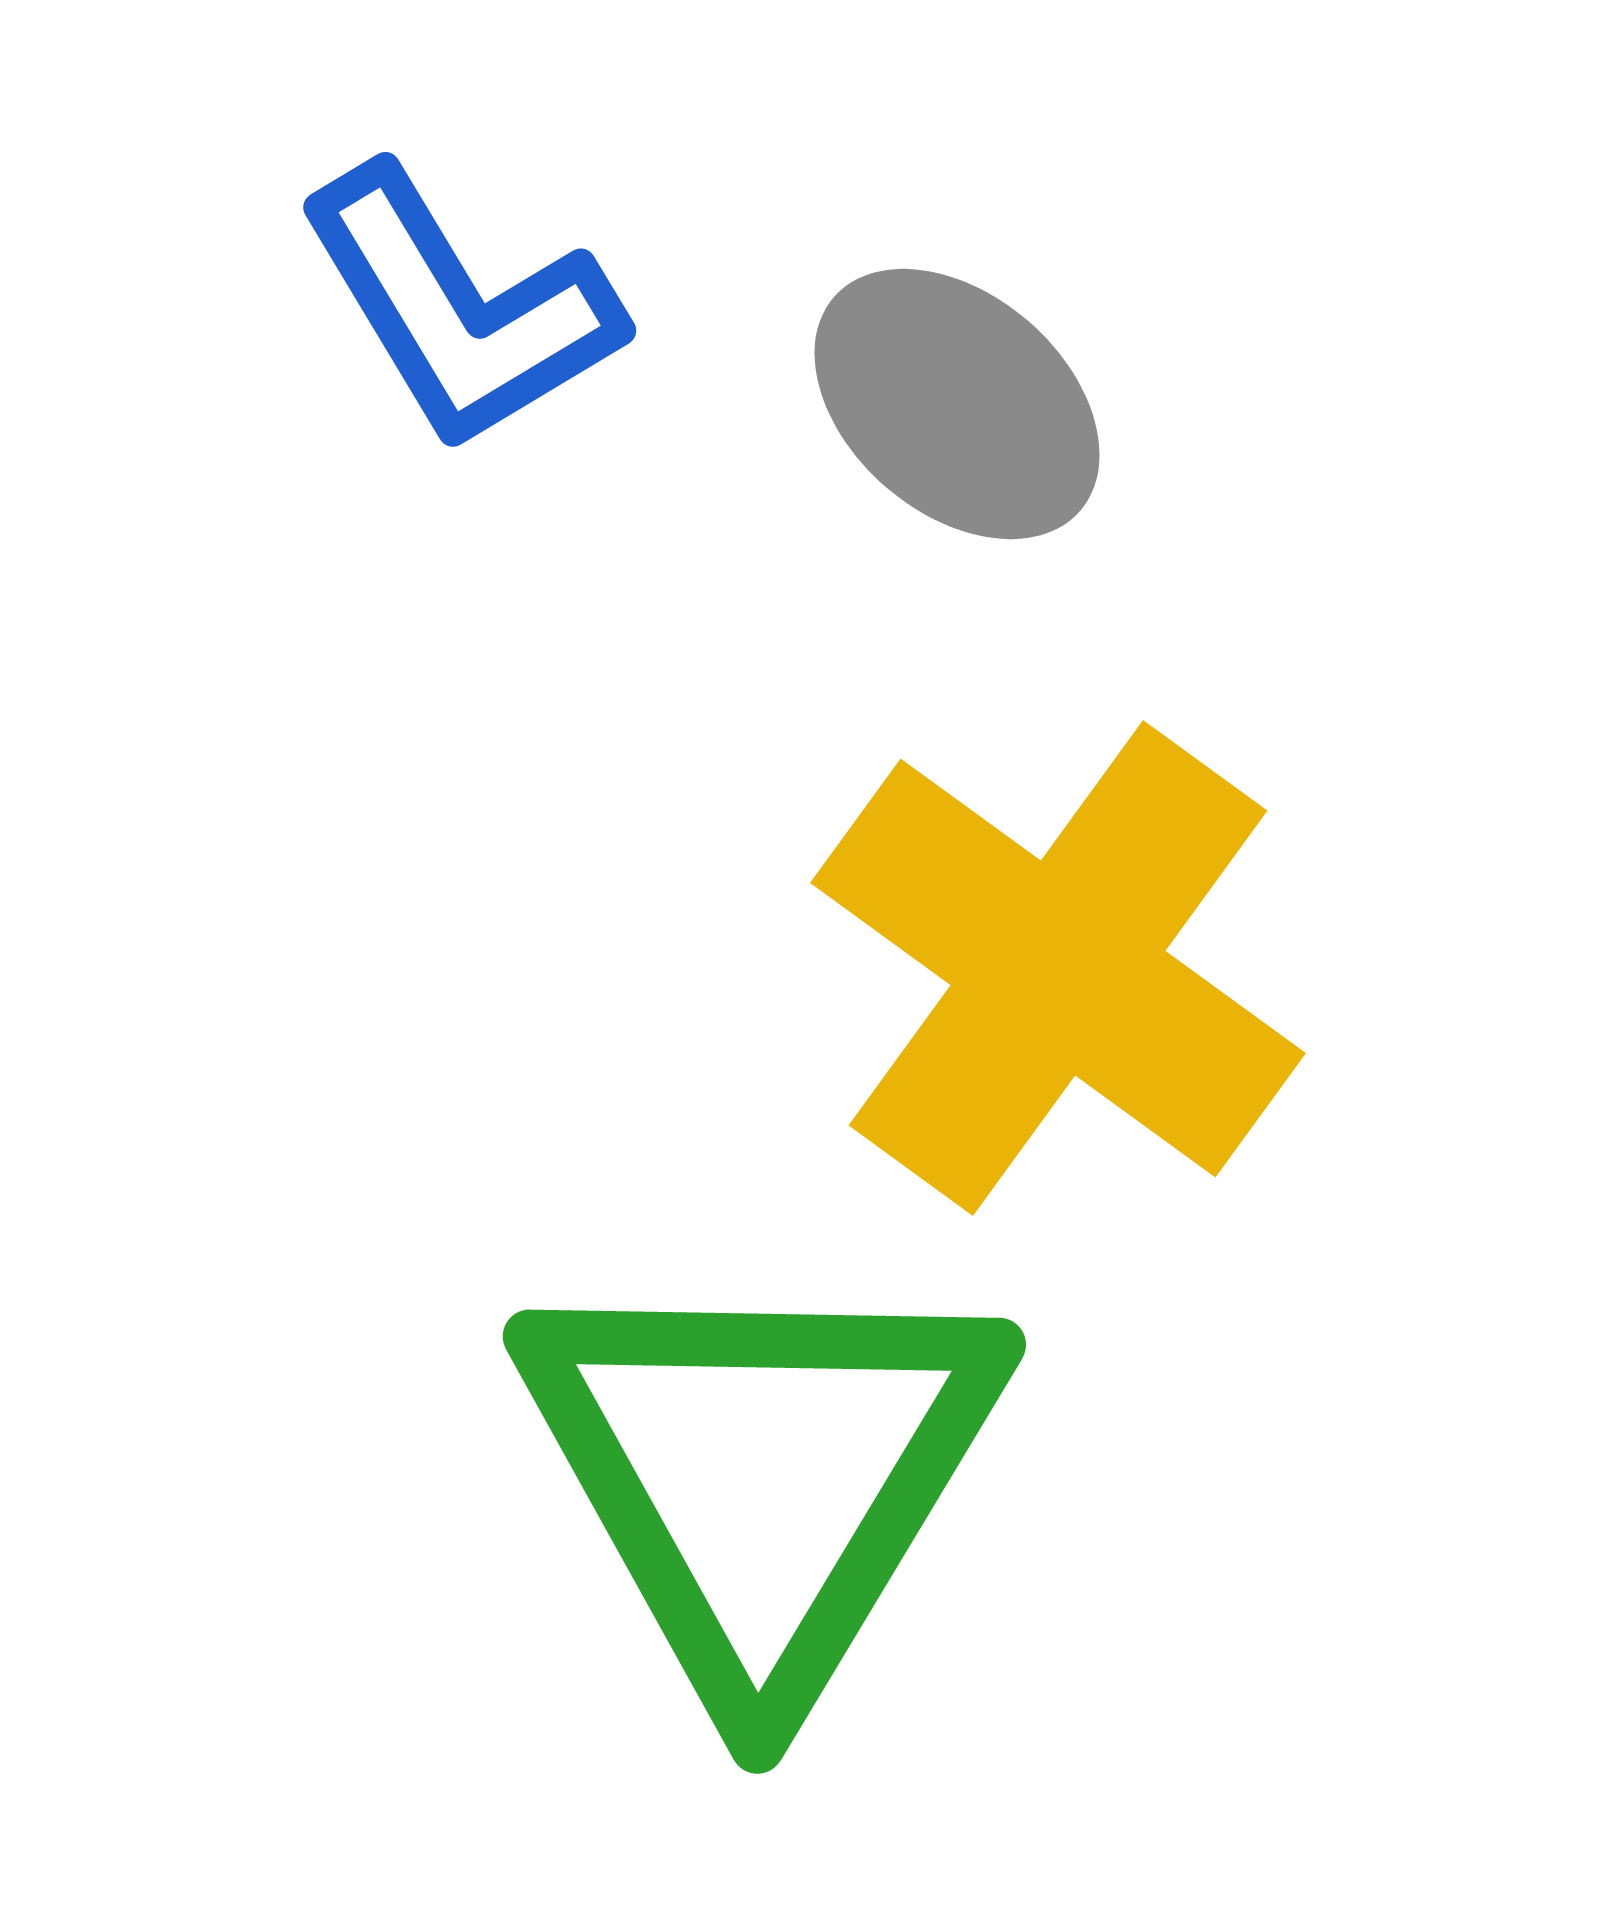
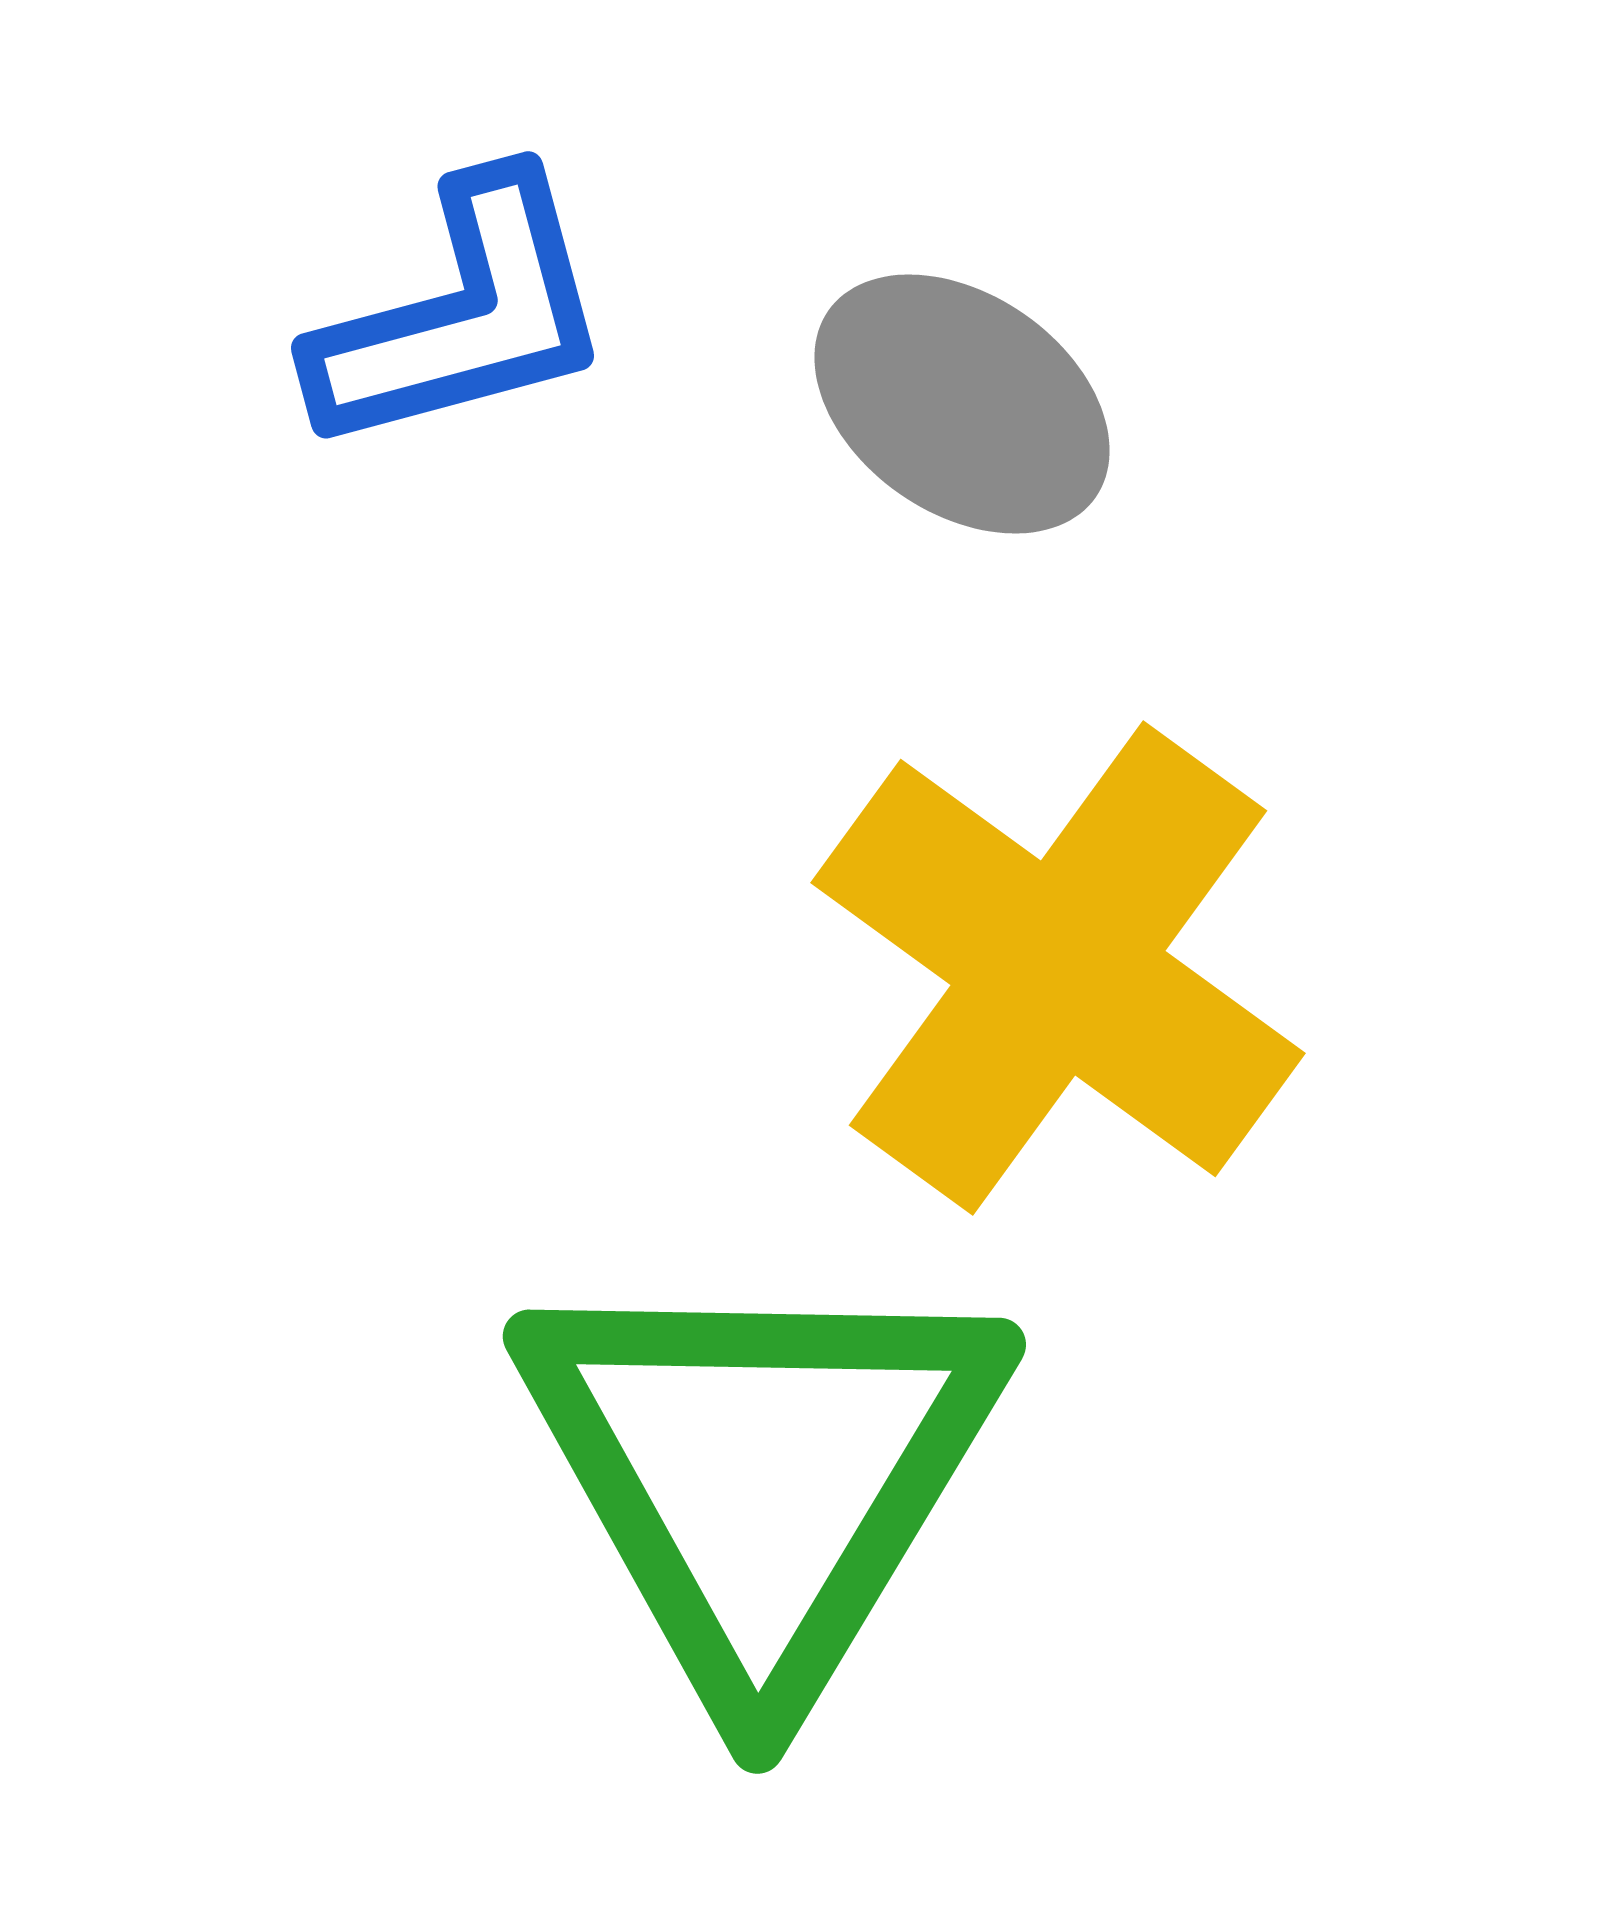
blue L-shape: moved 2 px right, 7 px down; rotated 74 degrees counterclockwise
gray ellipse: moved 5 px right; rotated 6 degrees counterclockwise
